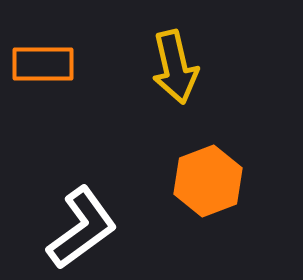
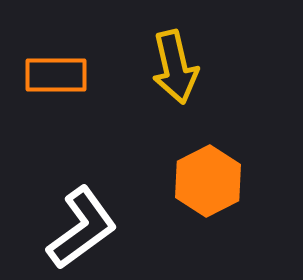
orange rectangle: moved 13 px right, 11 px down
orange hexagon: rotated 6 degrees counterclockwise
